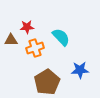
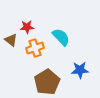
brown triangle: rotated 40 degrees clockwise
